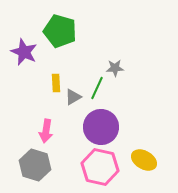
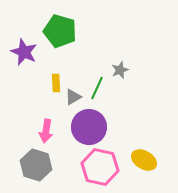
gray star: moved 5 px right, 2 px down; rotated 18 degrees counterclockwise
purple circle: moved 12 px left
gray hexagon: moved 1 px right
